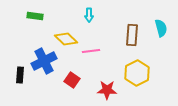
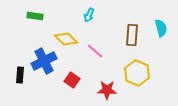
cyan arrow: rotated 24 degrees clockwise
pink line: moved 4 px right; rotated 48 degrees clockwise
yellow hexagon: rotated 10 degrees counterclockwise
